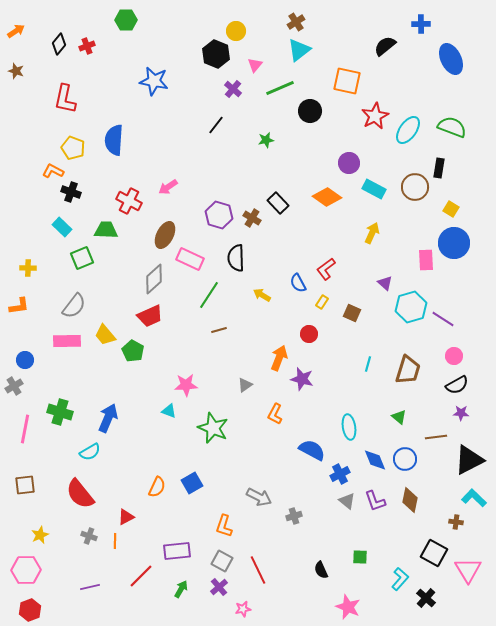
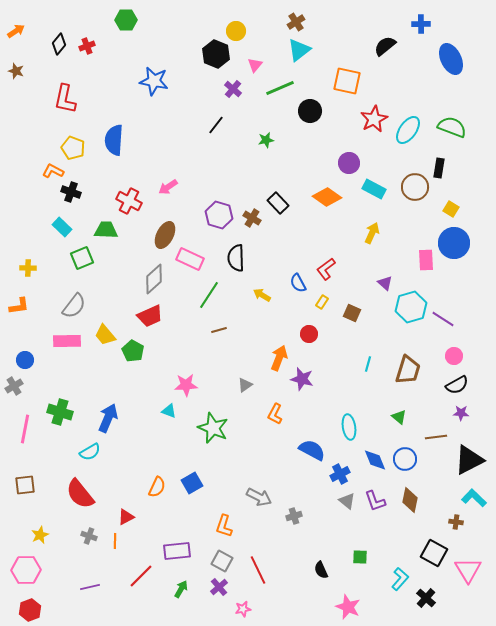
red star at (375, 116): moved 1 px left, 3 px down
